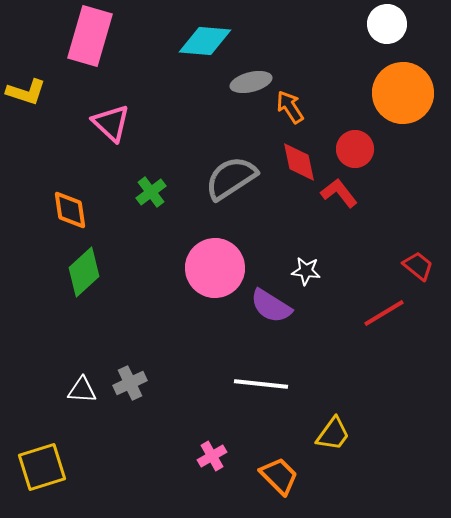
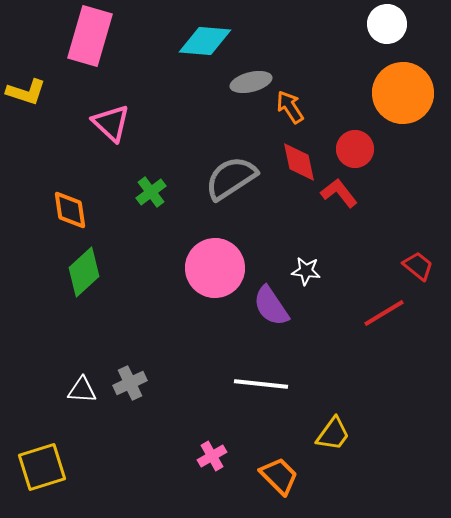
purple semicircle: rotated 24 degrees clockwise
